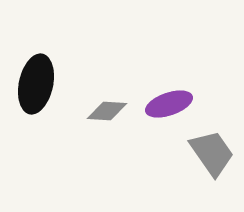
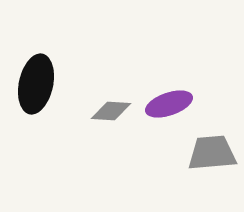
gray diamond: moved 4 px right
gray trapezoid: rotated 60 degrees counterclockwise
